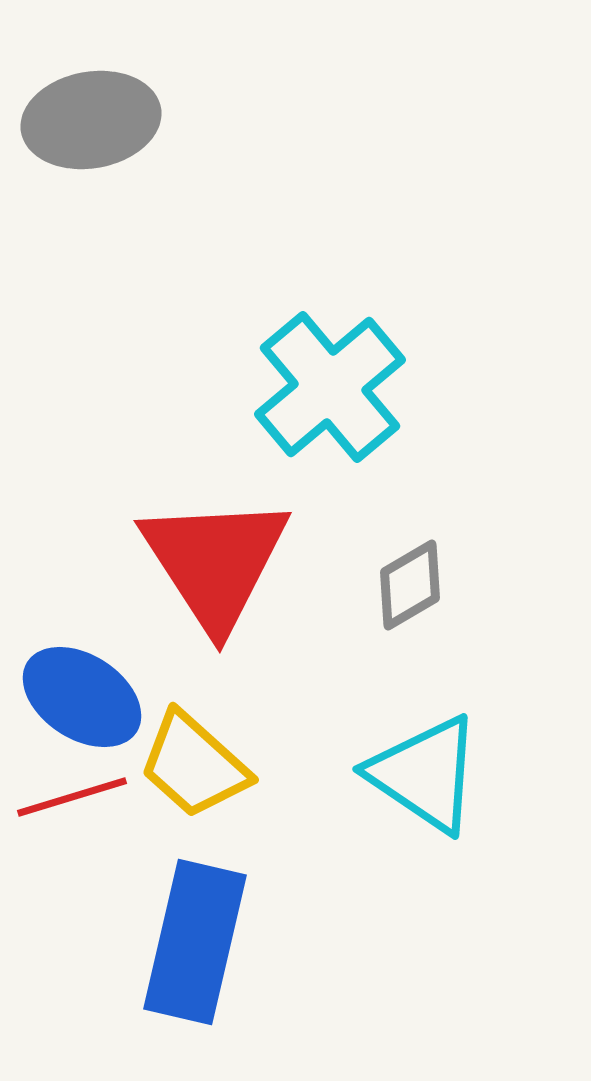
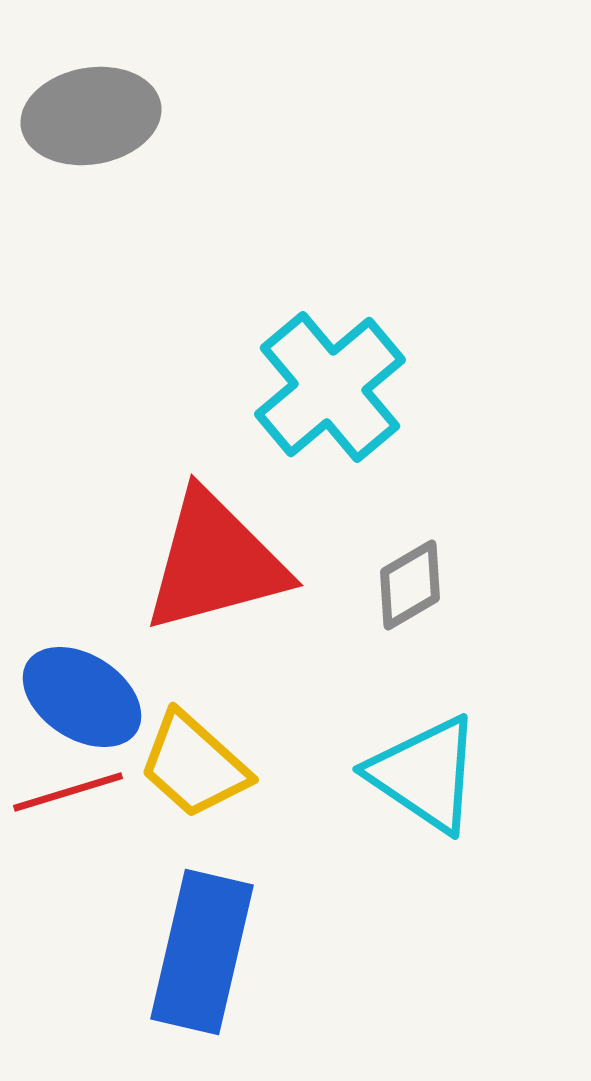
gray ellipse: moved 4 px up
red triangle: rotated 48 degrees clockwise
red line: moved 4 px left, 5 px up
blue rectangle: moved 7 px right, 10 px down
